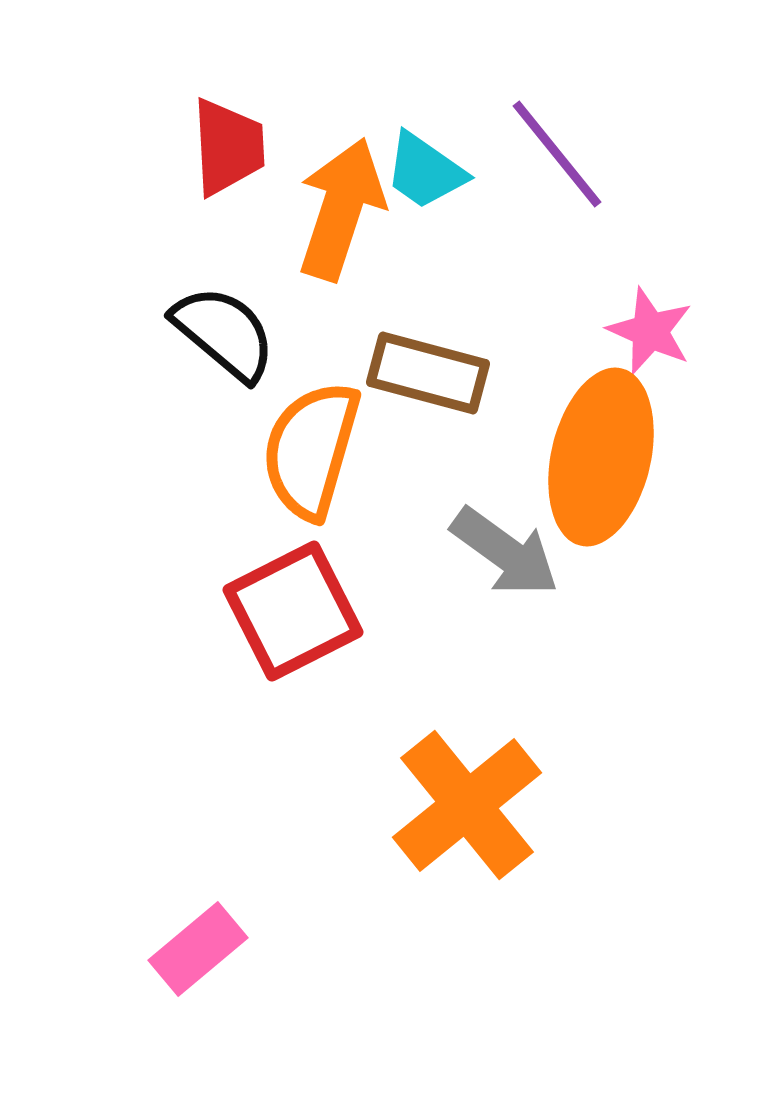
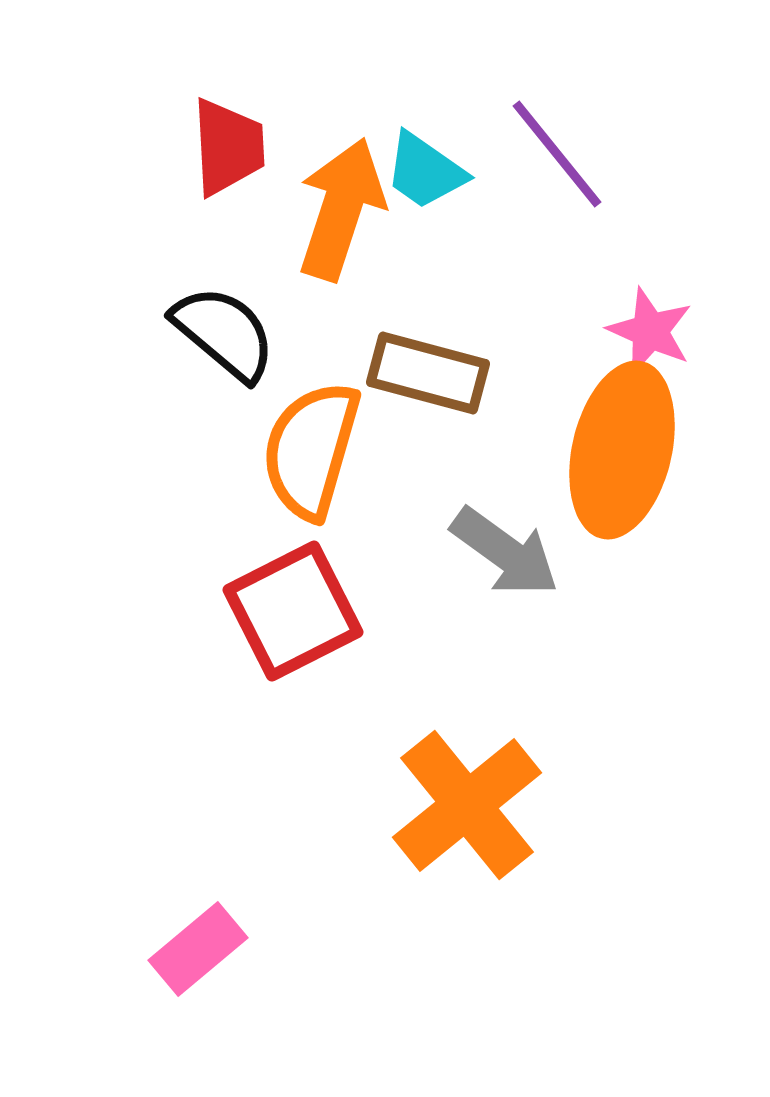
orange ellipse: moved 21 px right, 7 px up
